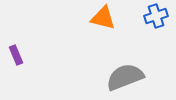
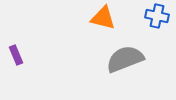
blue cross: moved 1 px right; rotated 30 degrees clockwise
gray semicircle: moved 18 px up
